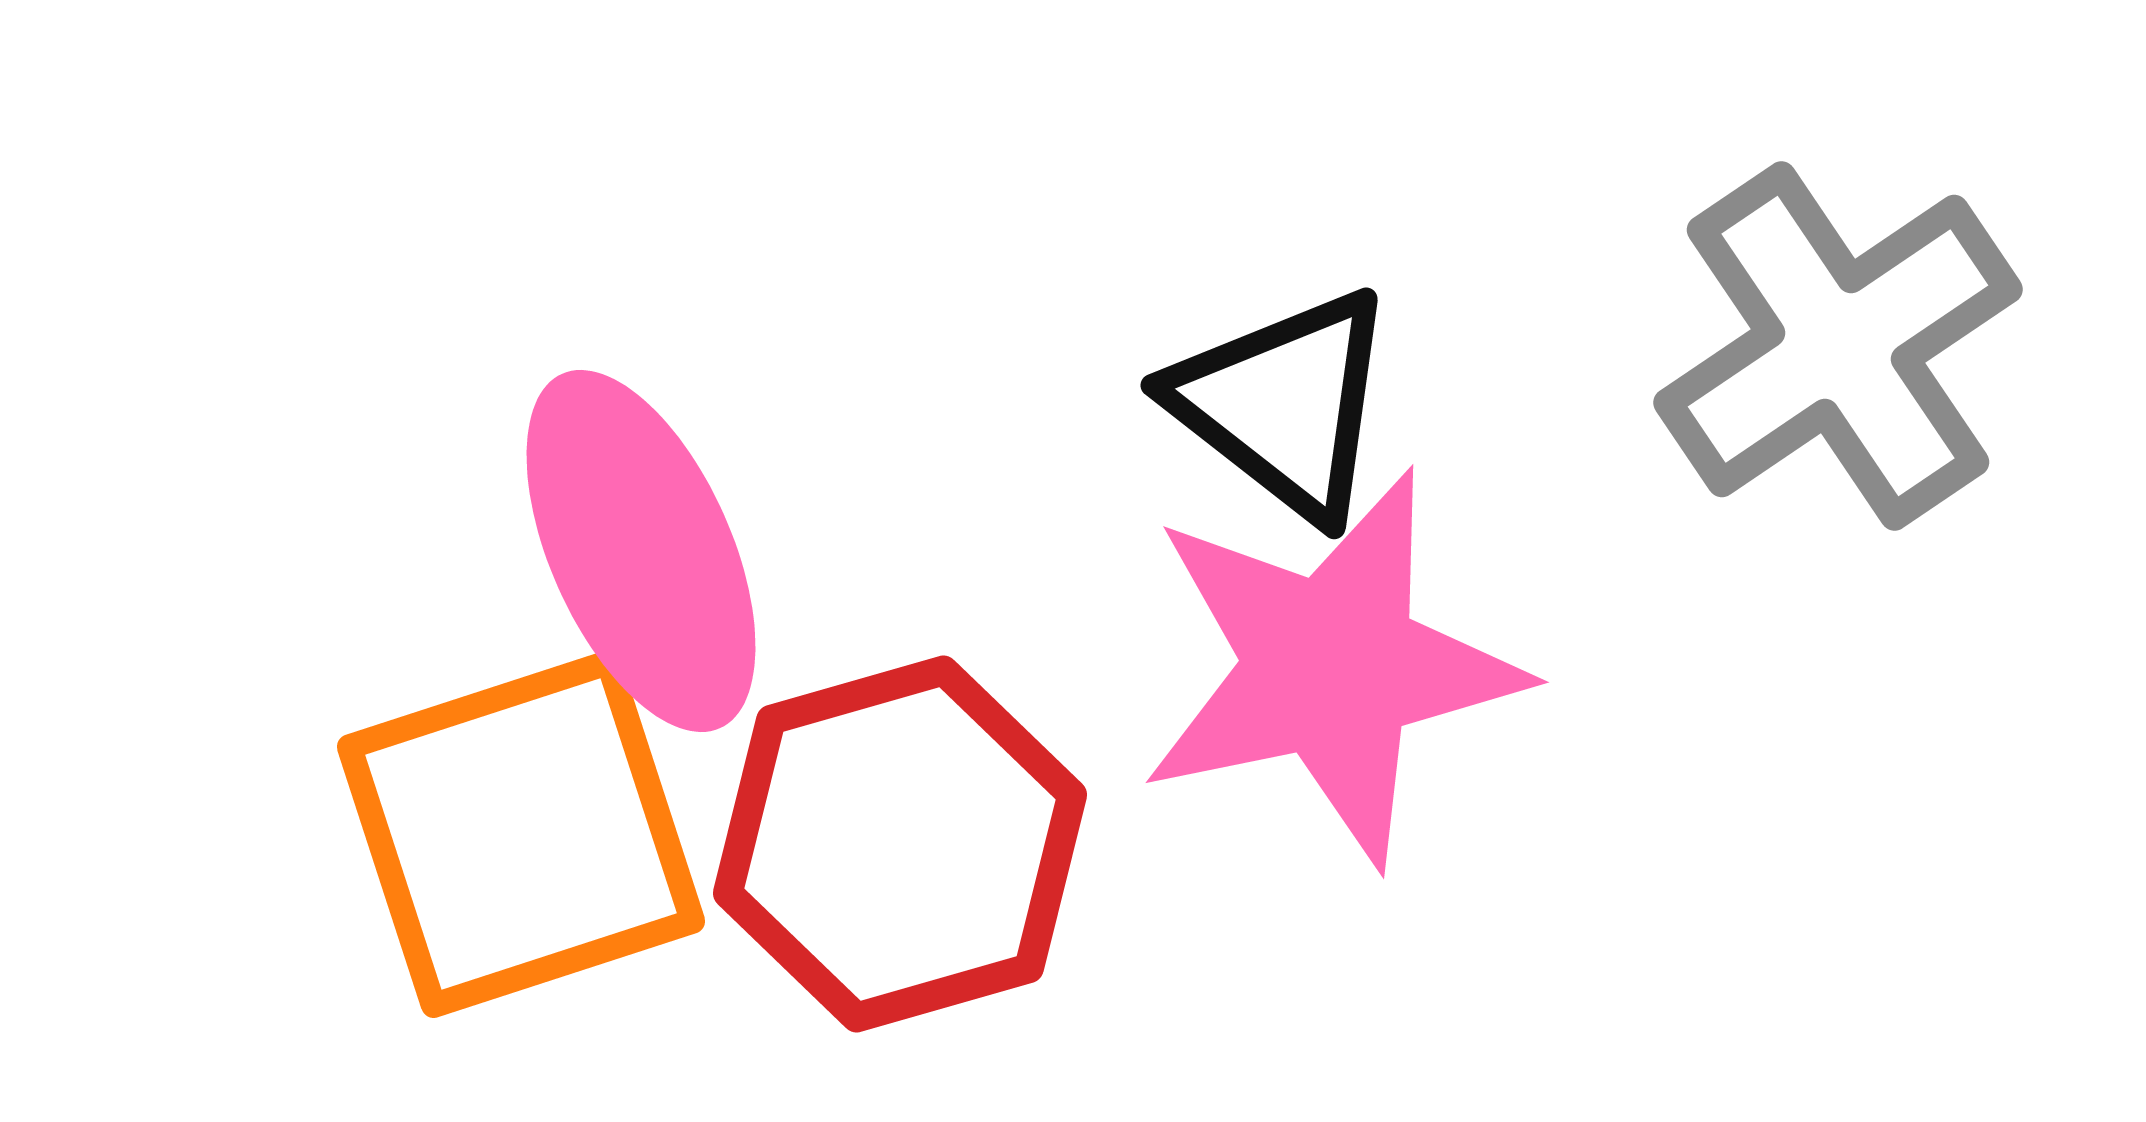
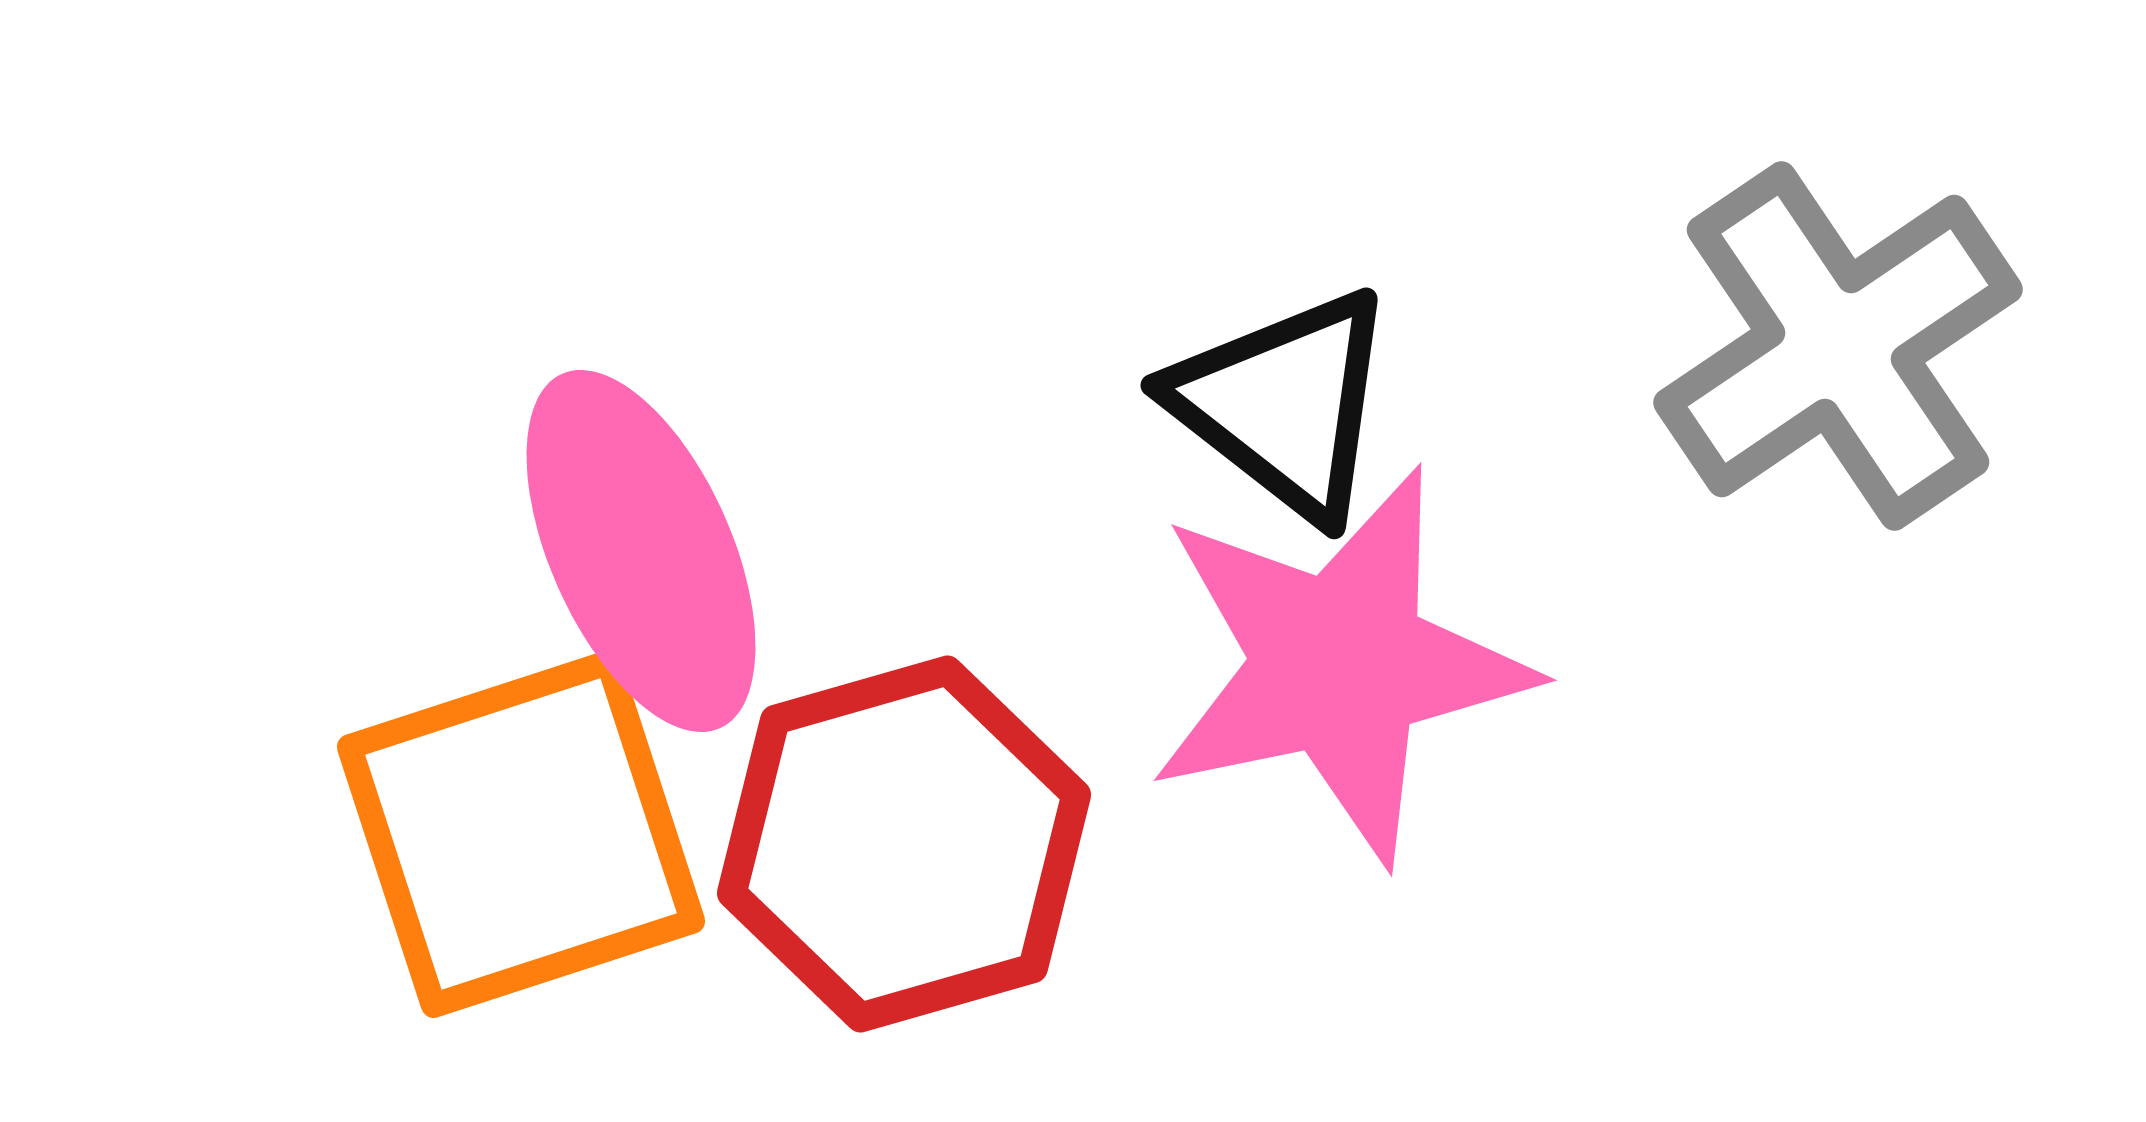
pink star: moved 8 px right, 2 px up
red hexagon: moved 4 px right
